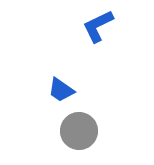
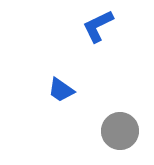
gray circle: moved 41 px right
